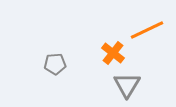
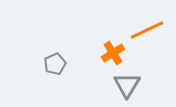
orange cross: rotated 20 degrees clockwise
gray pentagon: rotated 20 degrees counterclockwise
